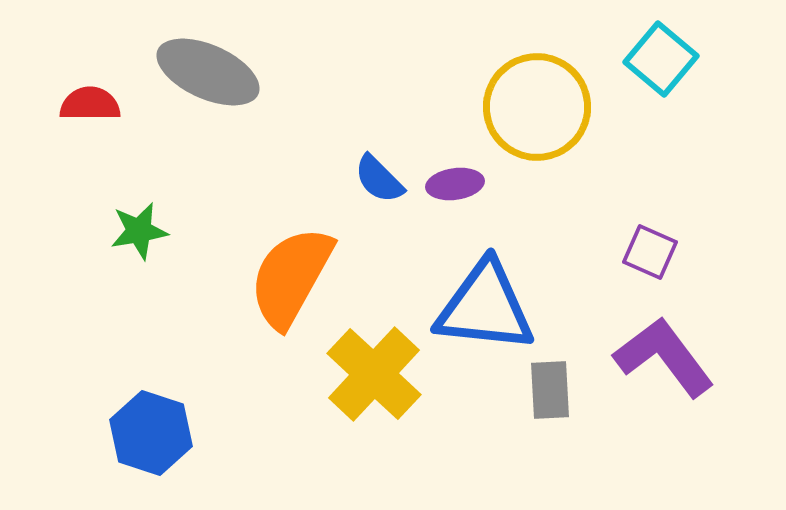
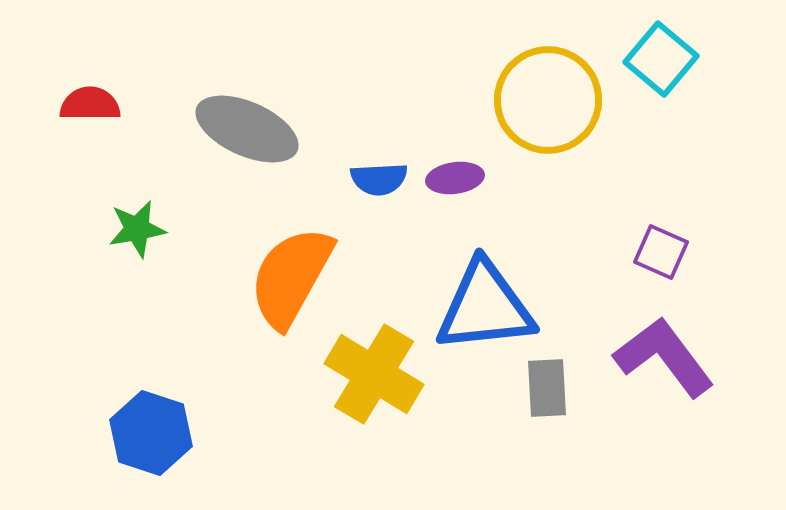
gray ellipse: moved 39 px right, 57 px down
yellow circle: moved 11 px right, 7 px up
blue semicircle: rotated 48 degrees counterclockwise
purple ellipse: moved 6 px up
green star: moved 2 px left, 2 px up
purple square: moved 11 px right
blue triangle: rotated 12 degrees counterclockwise
yellow cross: rotated 12 degrees counterclockwise
gray rectangle: moved 3 px left, 2 px up
